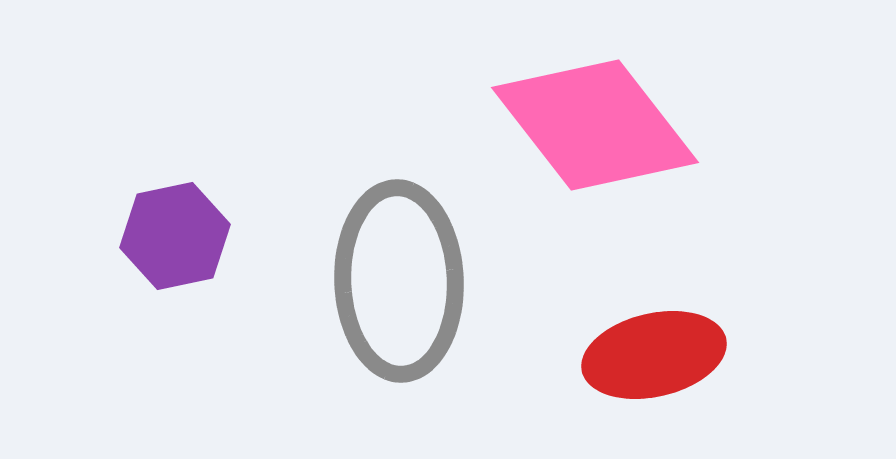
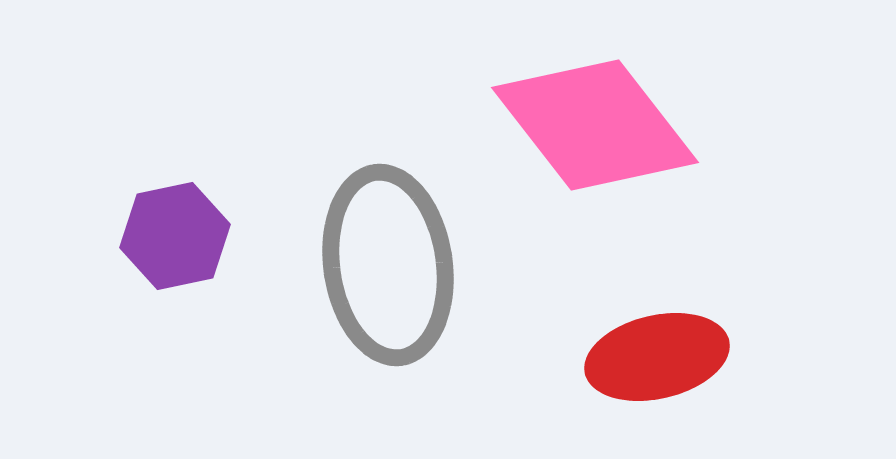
gray ellipse: moved 11 px left, 16 px up; rotated 6 degrees counterclockwise
red ellipse: moved 3 px right, 2 px down
